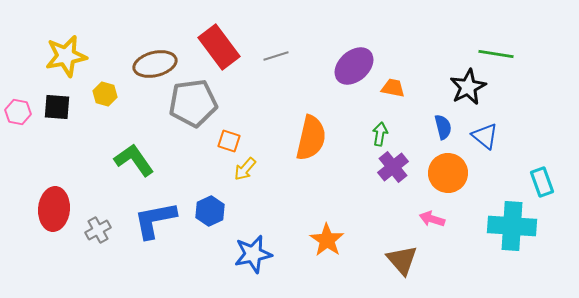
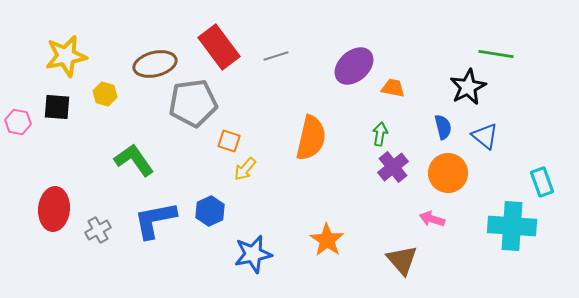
pink hexagon: moved 10 px down
